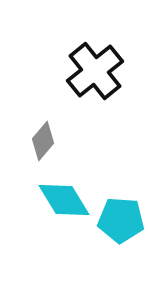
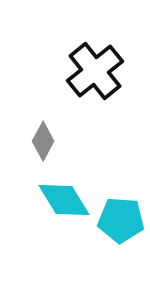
gray diamond: rotated 12 degrees counterclockwise
